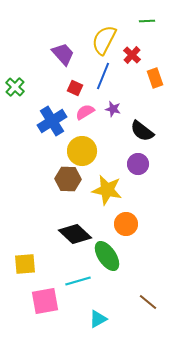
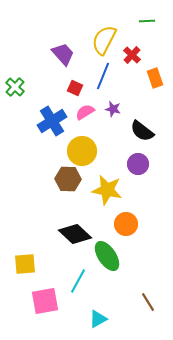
cyan line: rotated 45 degrees counterclockwise
brown line: rotated 18 degrees clockwise
